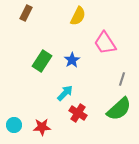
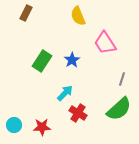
yellow semicircle: rotated 132 degrees clockwise
